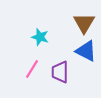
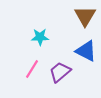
brown triangle: moved 1 px right, 7 px up
cyan star: rotated 18 degrees counterclockwise
purple trapezoid: rotated 50 degrees clockwise
